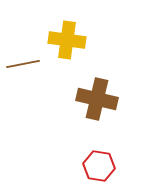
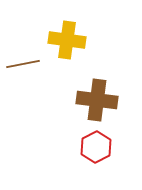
brown cross: moved 1 px down; rotated 6 degrees counterclockwise
red hexagon: moved 3 px left, 19 px up; rotated 24 degrees clockwise
